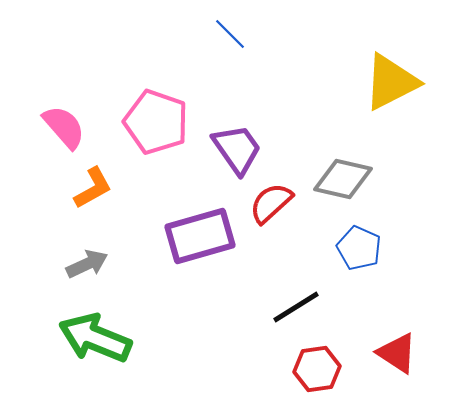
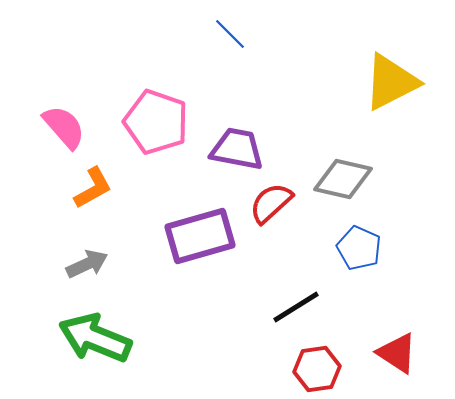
purple trapezoid: rotated 44 degrees counterclockwise
